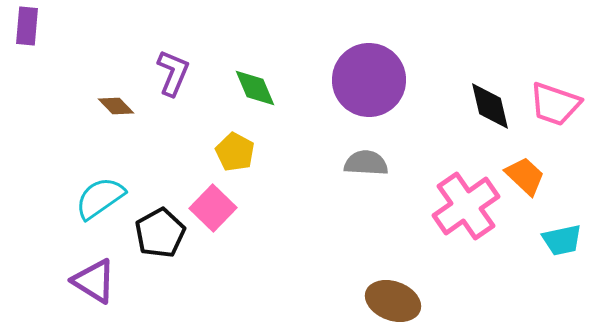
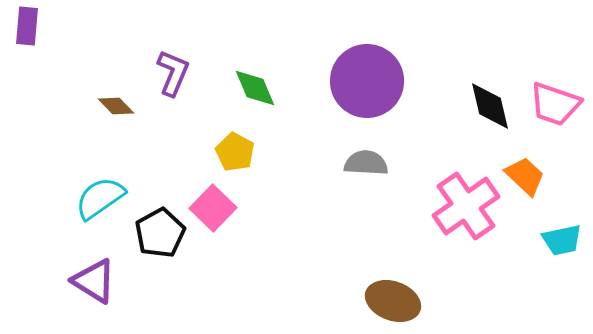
purple circle: moved 2 px left, 1 px down
